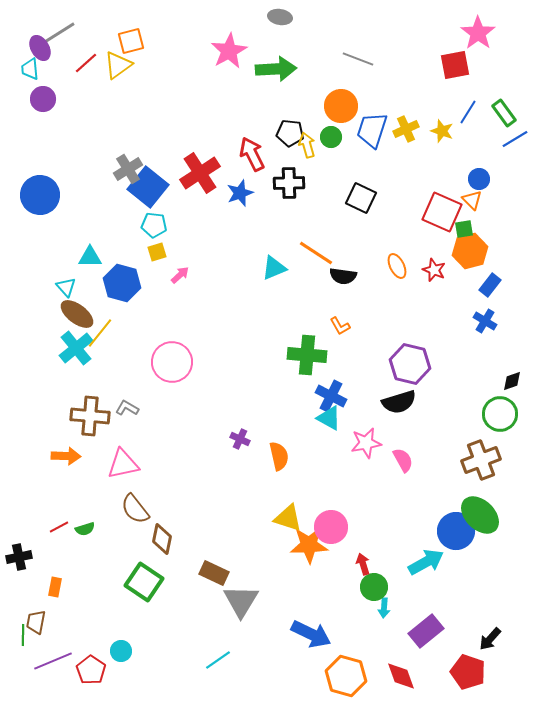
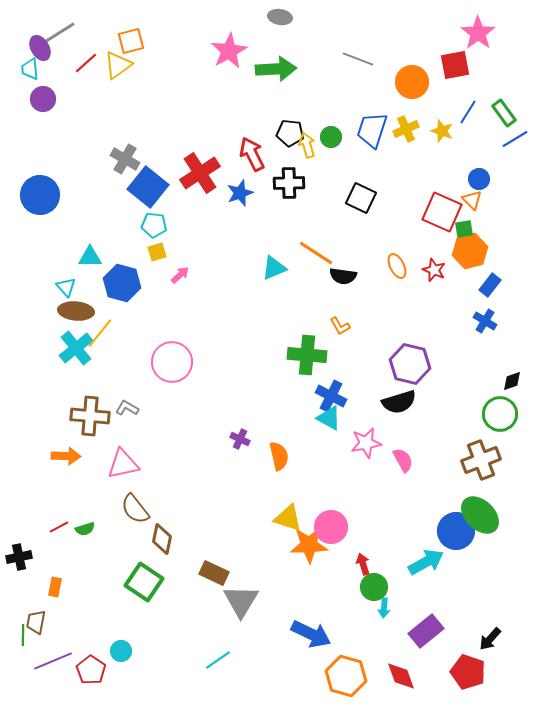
orange circle at (341, 106): moved 71 px right, 24 px up
gray cross at (128, 169): moved 3 px left, 10 px up; rotated 28 degrees counterclockwise
brown ellipse at (77, 314): moved 1 px left, 3 px up; rotated 32 degrees counterclockwise
